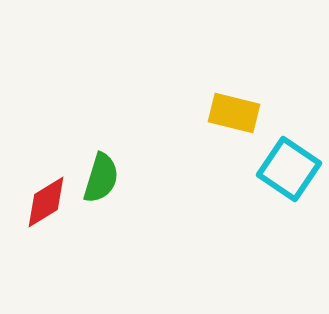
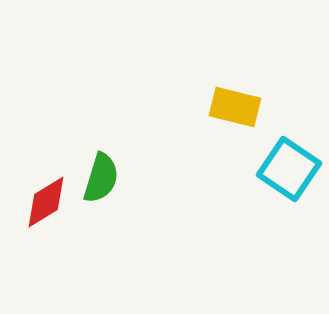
yellow rectangle: moved 1 px right, 6 px up
